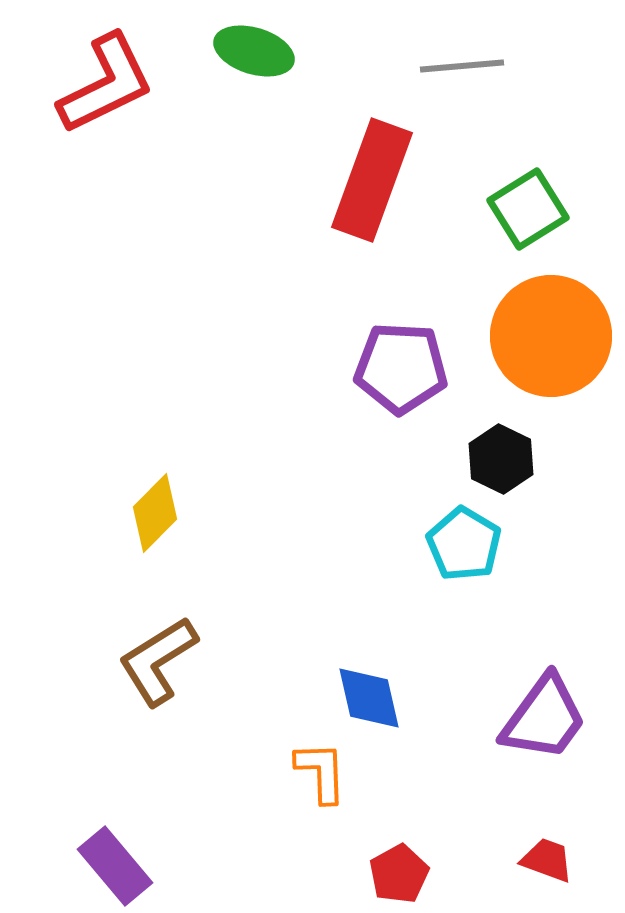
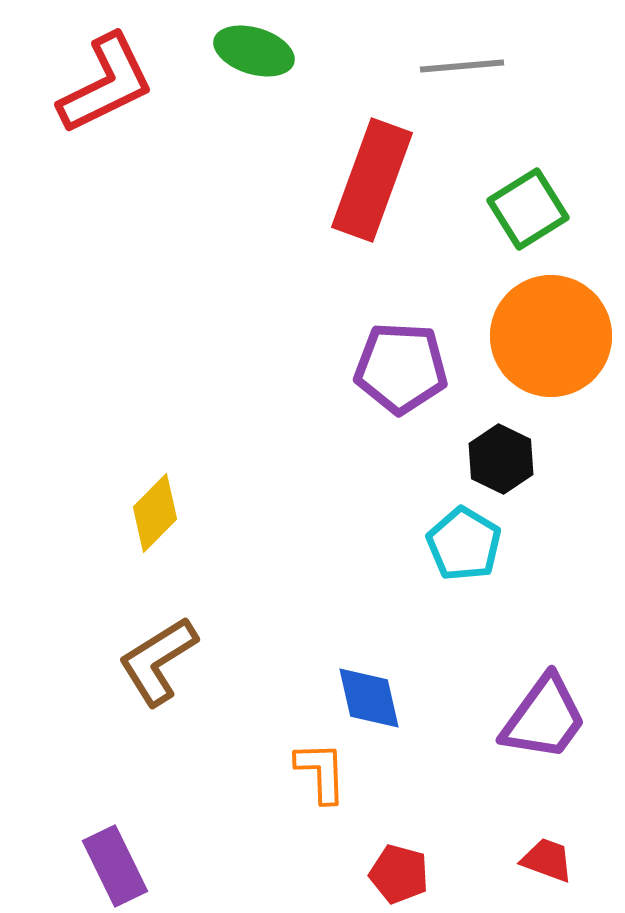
purple rectangle: rotated 14 degrees clockwise
red pentagon: rotated 28 degrees counterclockwise
